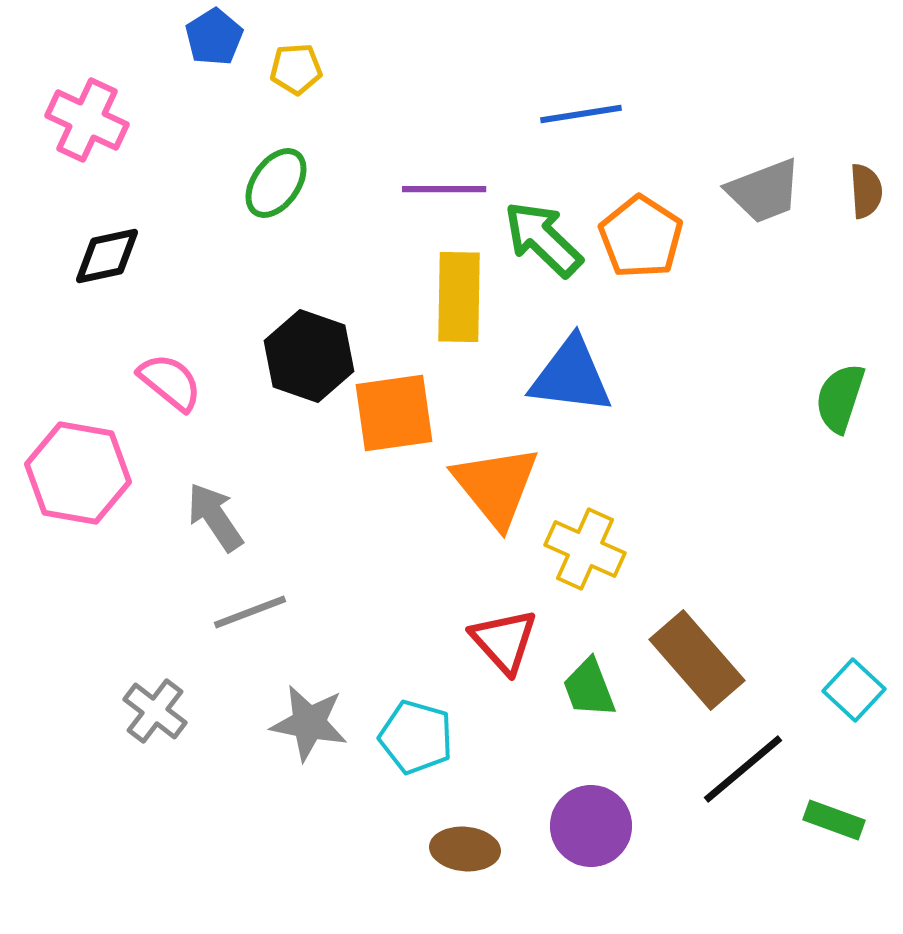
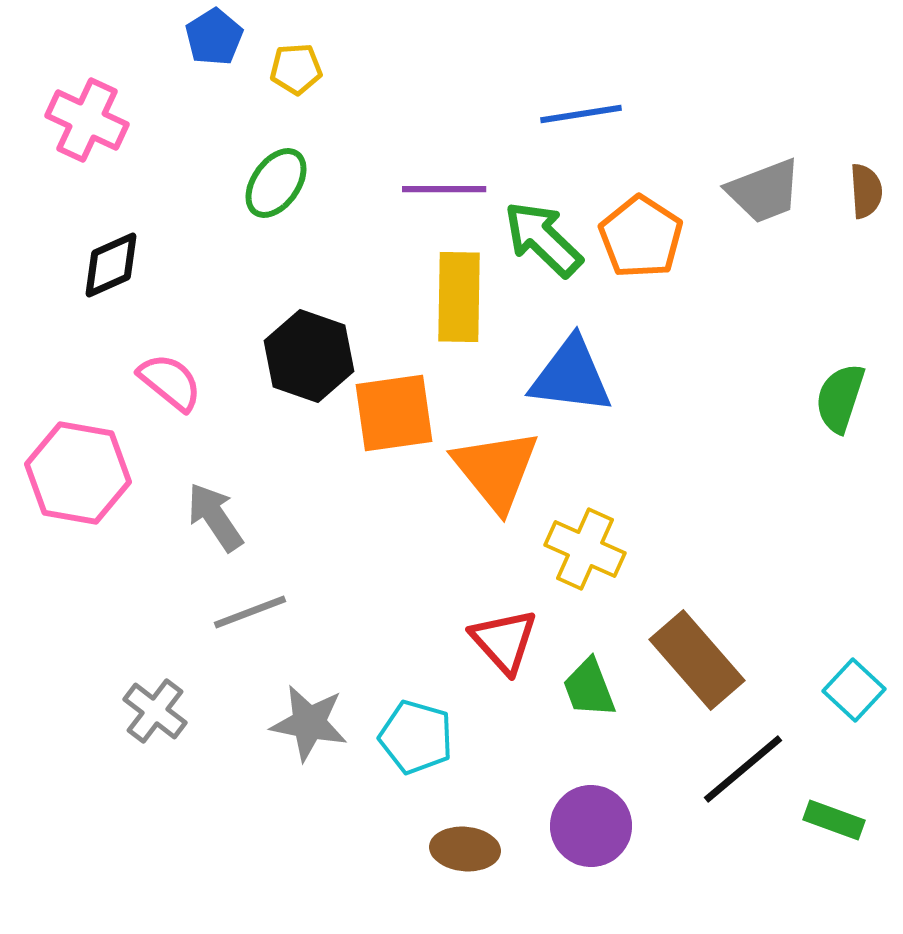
black diamond: moved 4 px right, 9 px down; rotated 12 degrees counterclockwise
orange triangle: moved 16 px up
